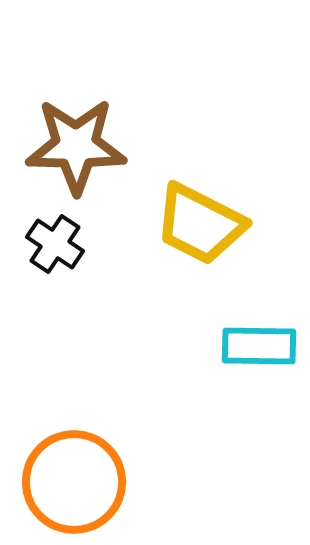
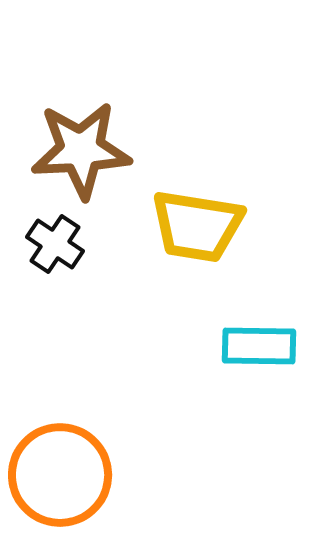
brown star: moved 5 px right, 4 px down; rotated 4 degrees counterclockwise
yellow trapezoid: moved 3 px left, 2 px down; rotated 18 degrees counterclockwise
orange circle: moved 14 px left, 7 px up
